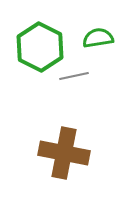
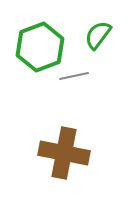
green semicircle: moved 3 px up; rotated 44 degrees counterclockwise
green hexagon: rotated 12 degrees clockwise
